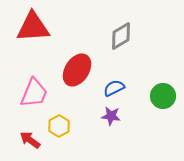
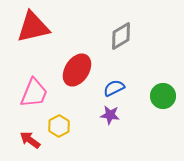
red triangle: rotated 9 degrees counterclockwise
purple star: moved 1 px left, 1 px up
